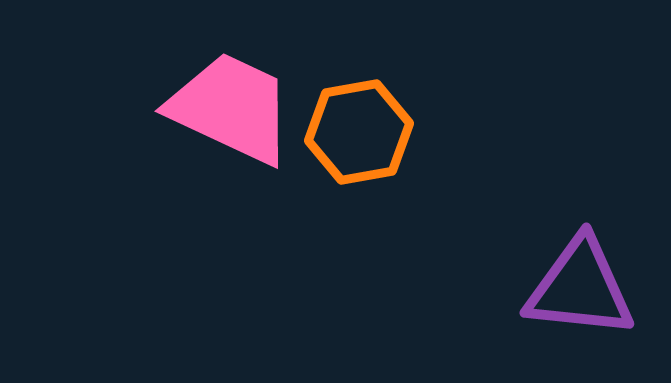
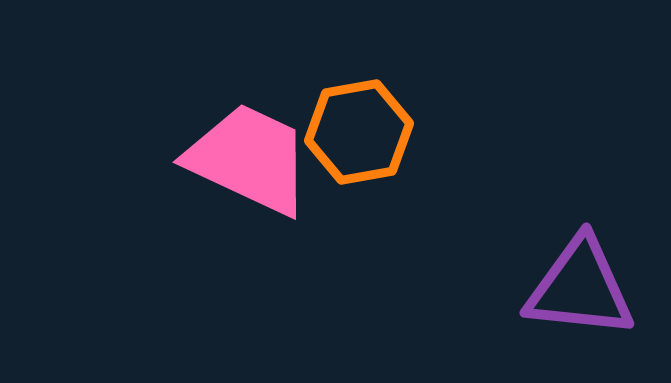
pink trapezoid: moved 18 px right, 51 px down
